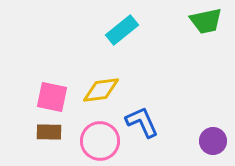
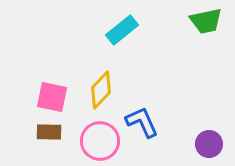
yellow diamond: rotated 39 degrees counterclockwise
purple circle: moved 4 px left, 3 px down
